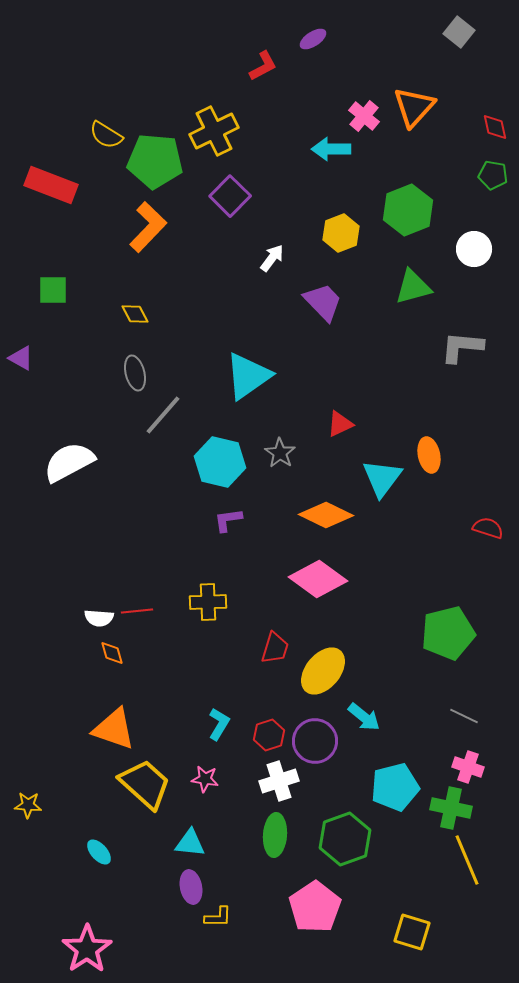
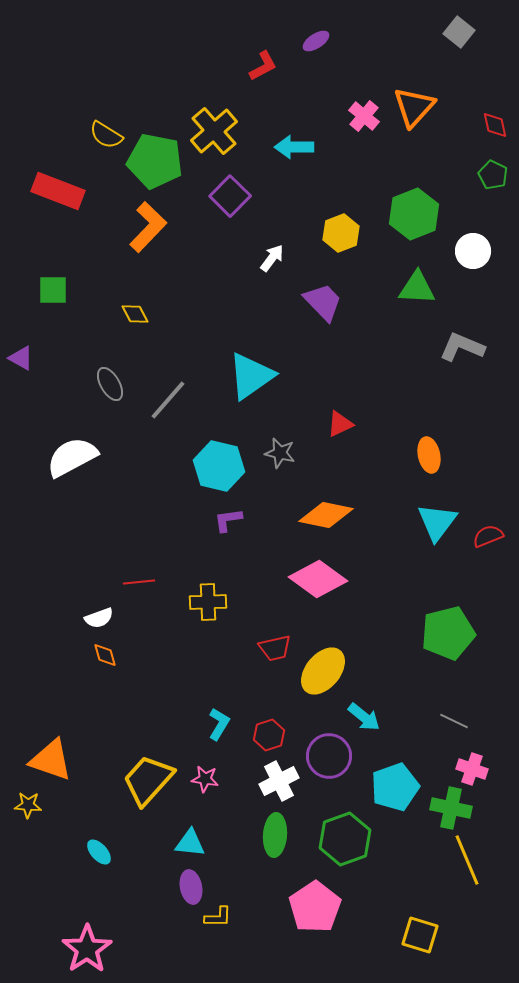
purple ellipse at (313, 39): moved 3 px right, 2 px down
red diamond at (495, 127): moved 2 px up
yellow cross at (214, 131): rotated 15 degrees counterclockwise
cyan arrow at (331, 149): moved 37 px left, 2 px up
green pentagon at (155, 161): rotated 6 degrees clockwise
green pentagon at (493, 175): rotated 16 degrees clockwise
red rectangle at (51, 185): moved 7 px right, 6 px down
green hexagon at (408, 210): moved 6 px right, 4 px down
white circle at (474, 249): moved 1 px left, 2 px down
green triangle at (413, 287): moved 4 px right, 1 px down; rotated 18 degrees clockwise
gray L-shape at (462, 347): rotated 18 degrees clockwise
gray ellipse at (135, 373): moved 25 px left, 11 px down; rotated 16 degrees counterclockwise
cyan triangle at (248, 376): moved 3 px right
gray line at (163, 415): moved 5 px right, 15 px up
gray star at (280, 453): rotated 20 degrees counterclockwise
white semicircle at (69, 462): moved 3 px right, 5 px up
cyan hexagon at (220, 462): moved 1 px left, 4 px down
cyan triangle at (382, 478): moved 55 px right, 44 px down
orange diamond at (326, 515): rotated 14 degrees counterclockwise
red semicircle at (488, 528): moved 8 px down; rotated 40 degrees counterclockwise
red line at (137, 611): moved 2 px right, 29 px up
white semicircle at (99, 618): rotated 24 degrees counterclockwise
red trapezoid at (275, 648): rotated 60 degrees clockwise
orange diamond at (112, 653): moved 7 px left, 2 px down
gray line at (464, 716): moved 10 px left, 5 px down
orange triangle at (114, 729): moved 63 px left, 31 px down
purple circle at (315, 741): moved 14 px right, 15 px down
pink cross at (468, 767): moved 4 px right, 2 px down
white cross at (279, 781): rotated 9 degrees counterclockwise
yellow trapezoid at (145, 784): moved 3 px right, 4 px up; rotated 90 degrees counterclockwise
cyan pentagon at (395, 787): rotated 6 degrees counterclockwise
yellow square at (412, 932): moved 8 px right, 3 px down
